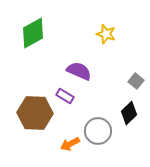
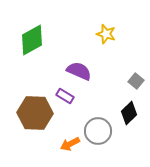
green diamond: moved 1 px left, 7 px down
